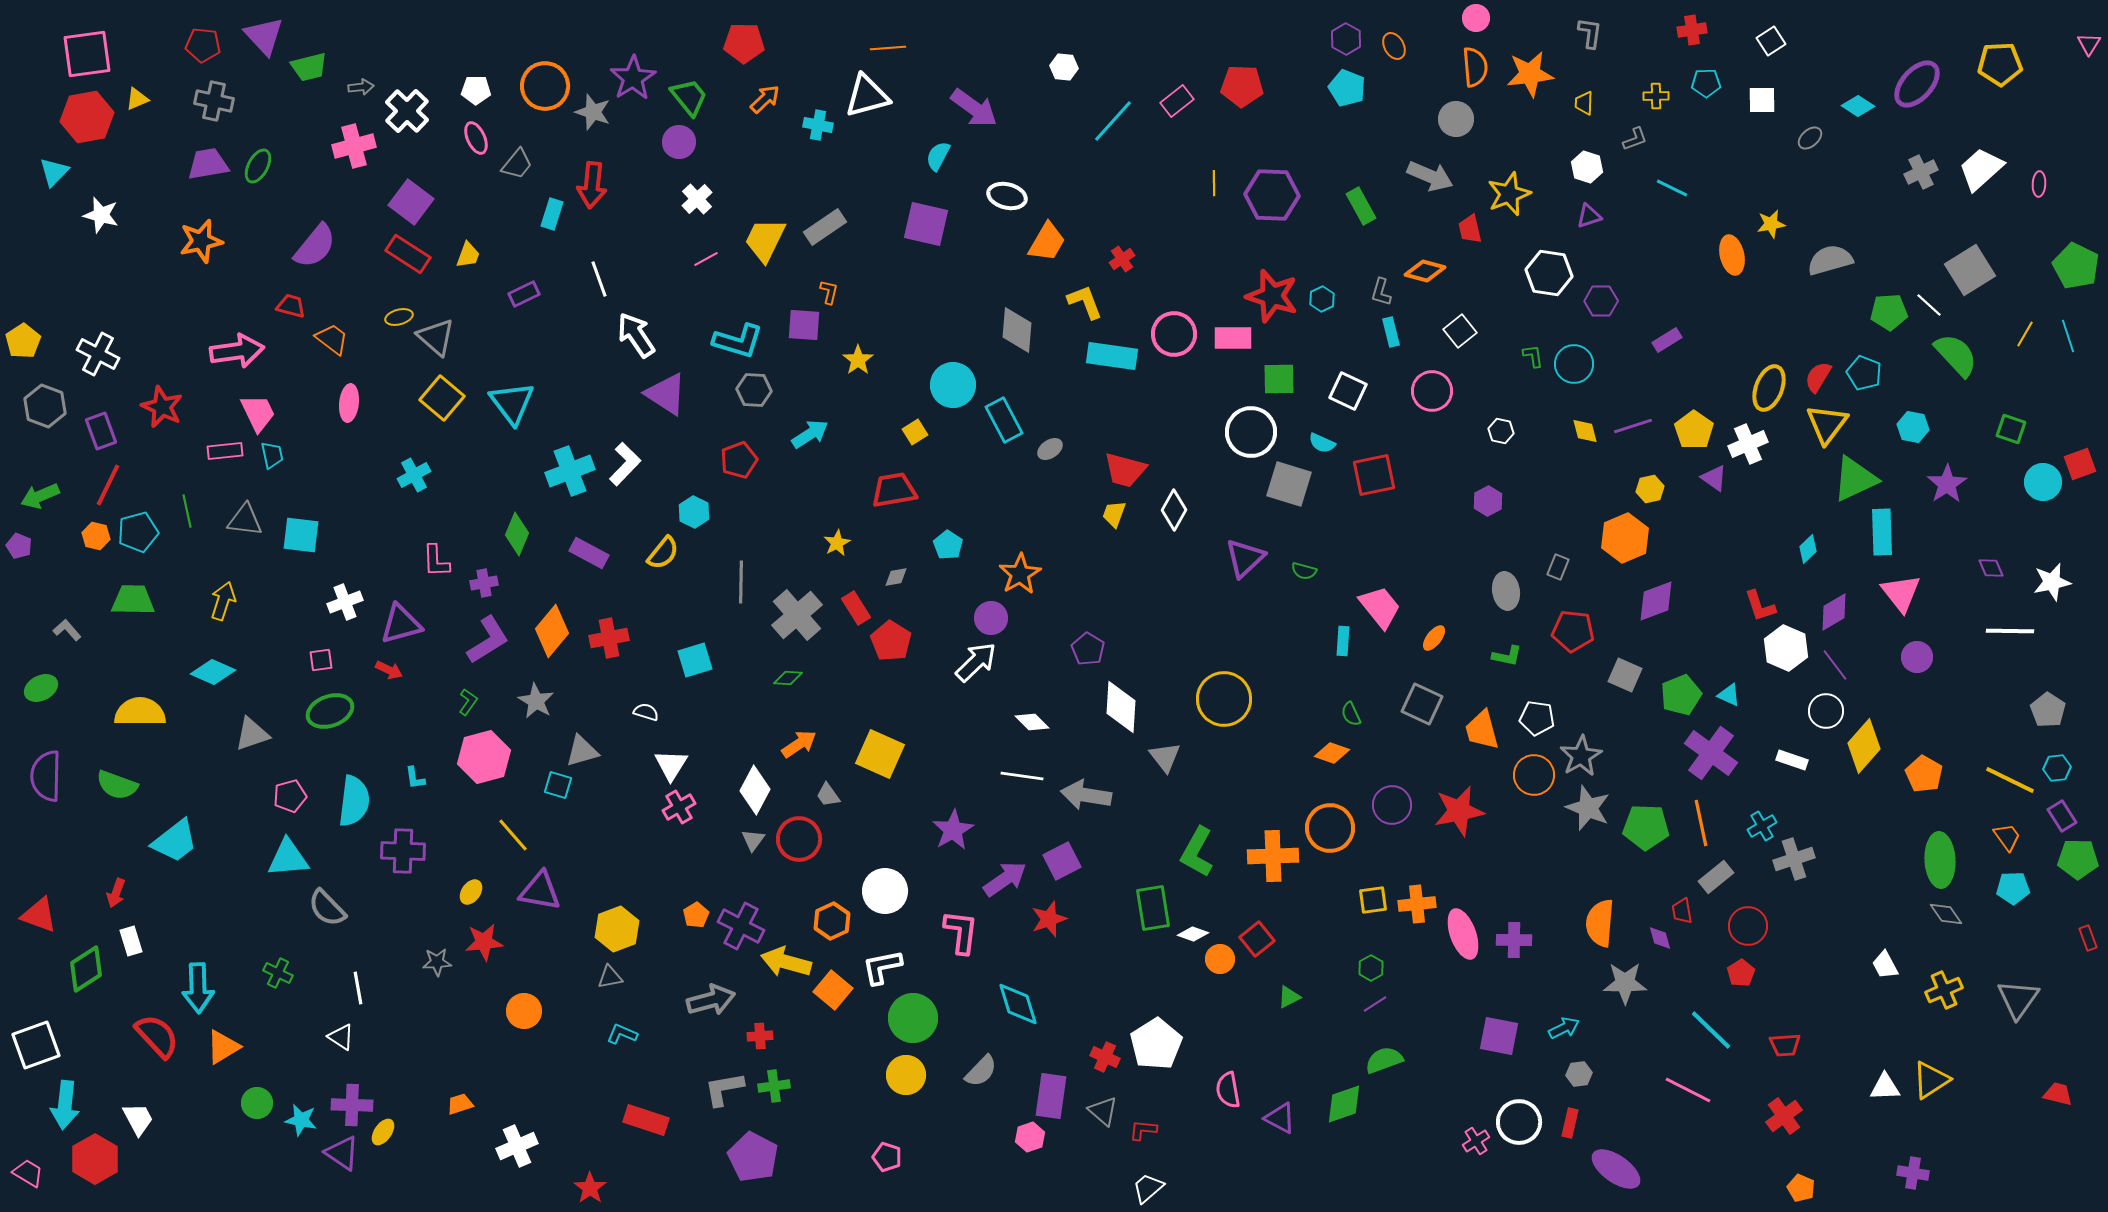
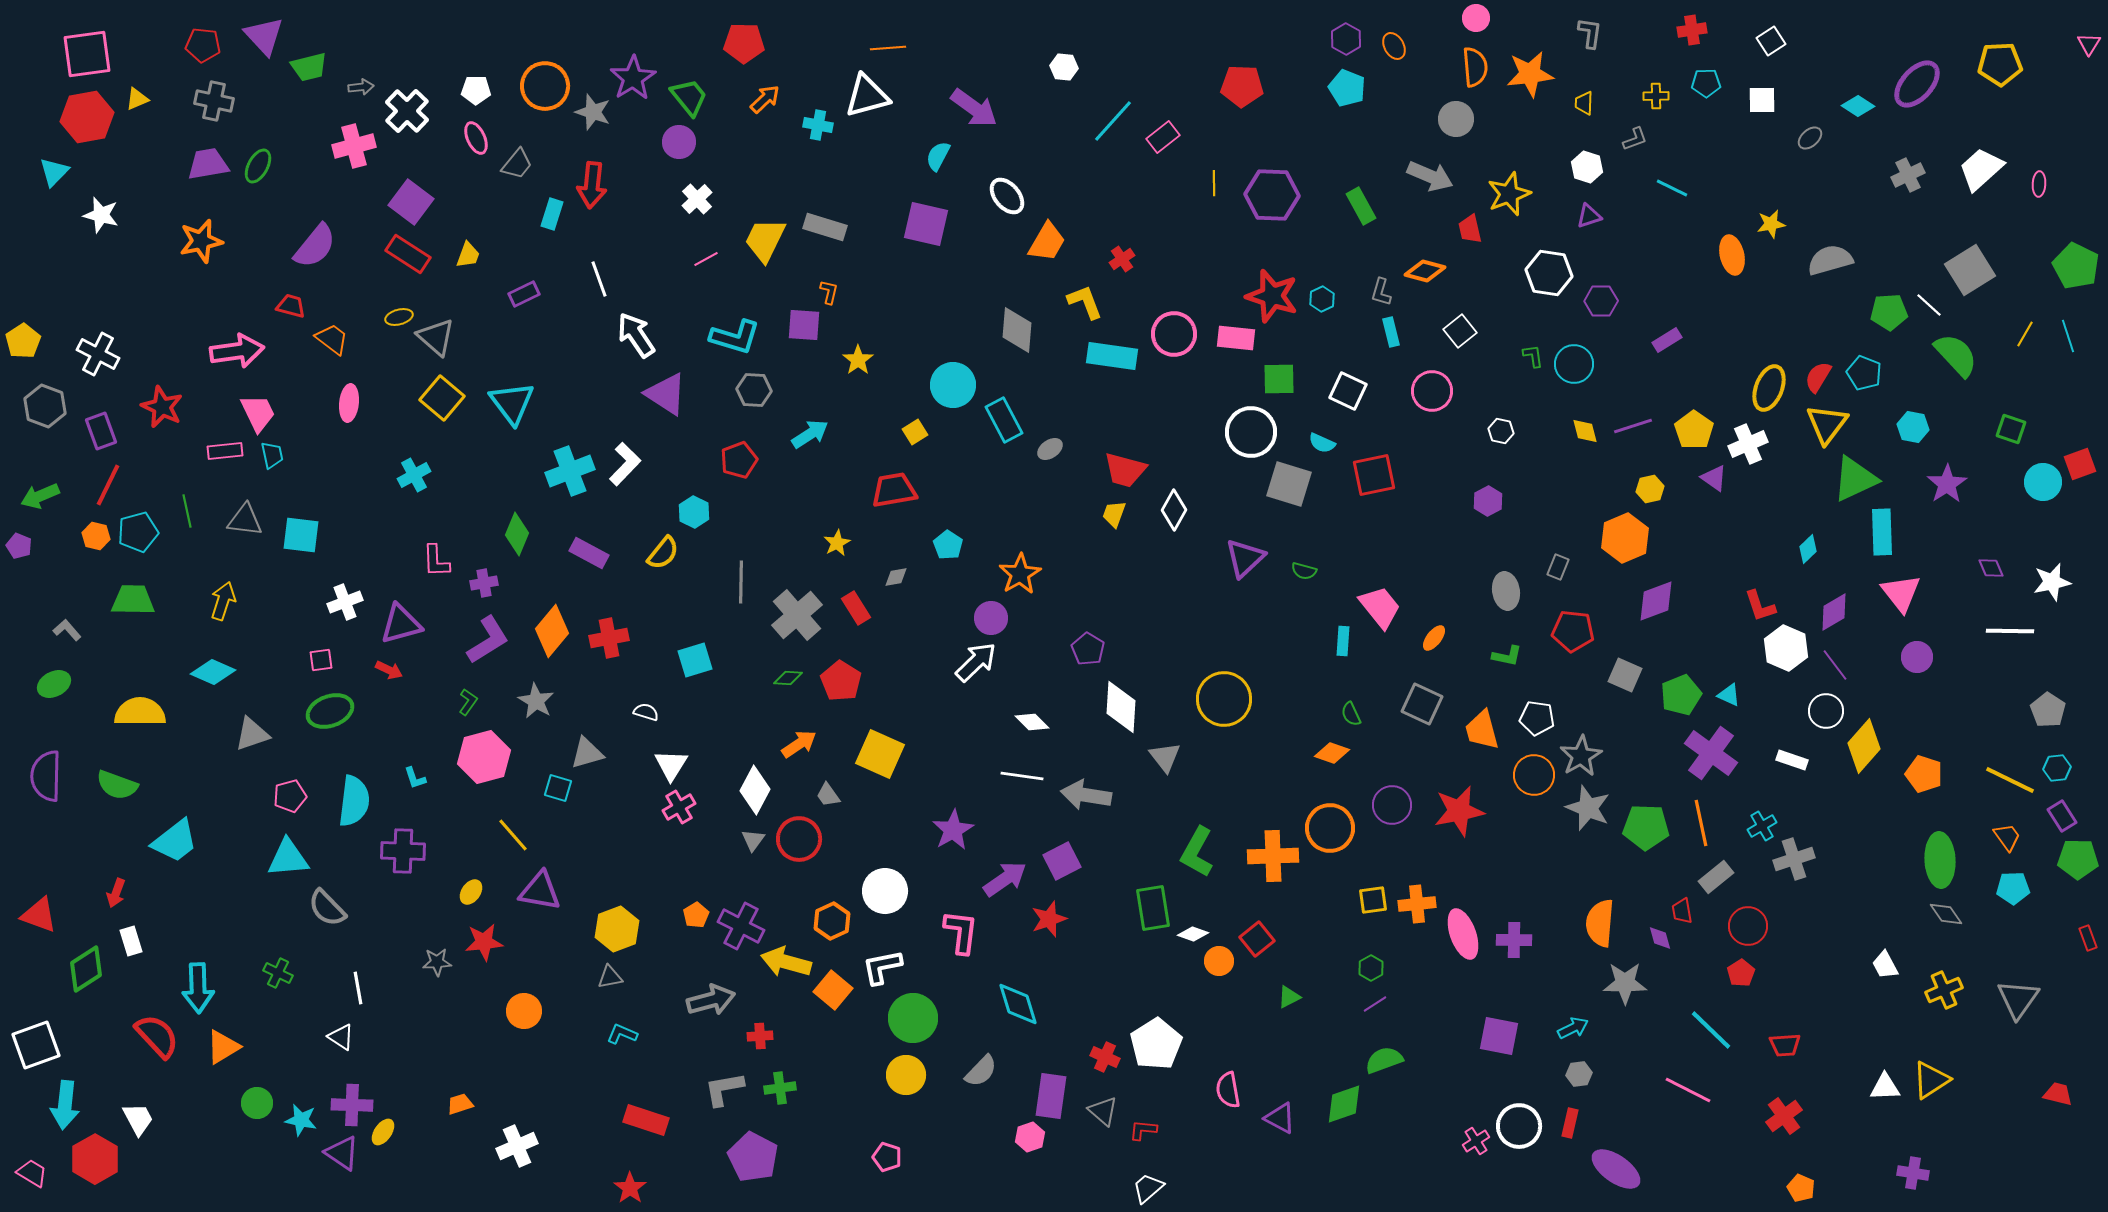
pink rectangle at (1177, 101): moved 14 px left, 36 px down
gray cross at (1921, 172): moved 13 px left, 3 px down
white ellipse at (1007, 196): rotated 36 degrees clockwise
gray rectangle at (825, 227): rotated 51 degrees clockwise
pink rectangle at (1233, 338): moved 3 px right; rotated 6 degrees clockwise
cyan L-shape at (738, 341): moved 3 px left, 4 px up
red pentagon at (891, 641): moved 50 px left, 40 px down
green ellipse at (41, 688): moved 13 px right, 4 px up
gray triangle at (582, 751): moved 5 px right, 2 px down
orange pentagon at (1924, 774): rotated 12 degrees counterclockwise
cyan L-shape at (415, 778): rotated 10 degrees counterclockwise
cyan square at (558, 785): moved 3 px down
orange circle at (1220, 959): moved 1 px left, 2 px down
cyan arrow at (1564, 1028): moved 9 px right
green cross at (774, 1086): moved 6 px right, 2 px down
white circle at (1519, 1122): moved 4 px down
pink trapezoid at (28, 1173): moved 4 px right
red star at (590, 1188): moved 40 px right
